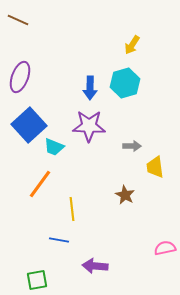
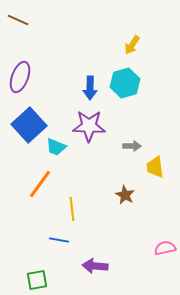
cyan trapezoid: moved 2 px right
